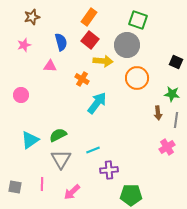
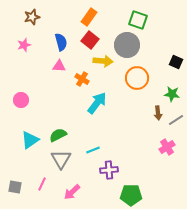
pink triangle: moved 9 px right
pink circle: moved 5 px down
gray line: rotated 49 degrees clockwise
pink line: rotated 24 degrees clockwise
